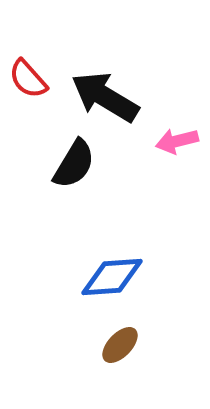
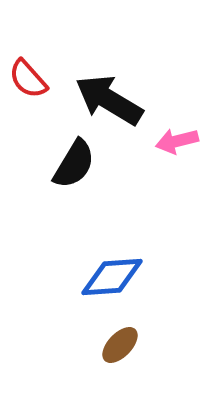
black arrow: moved 4 px right, 3 px down
